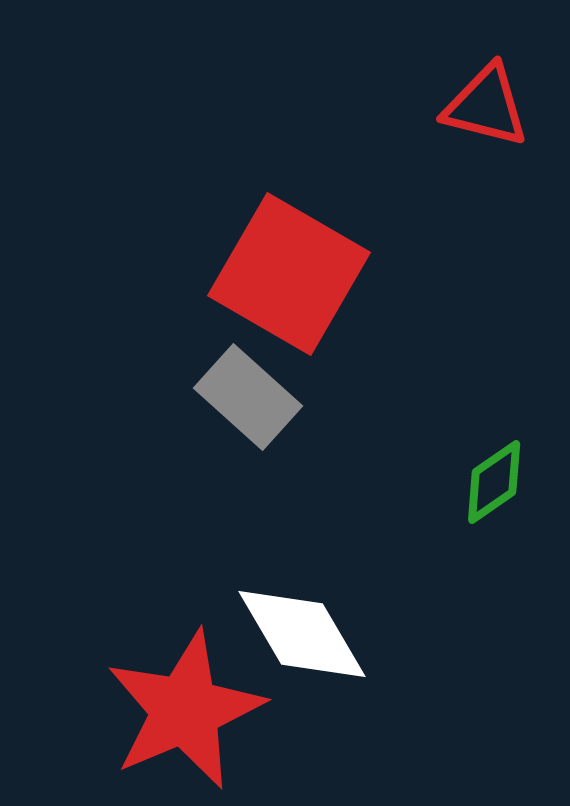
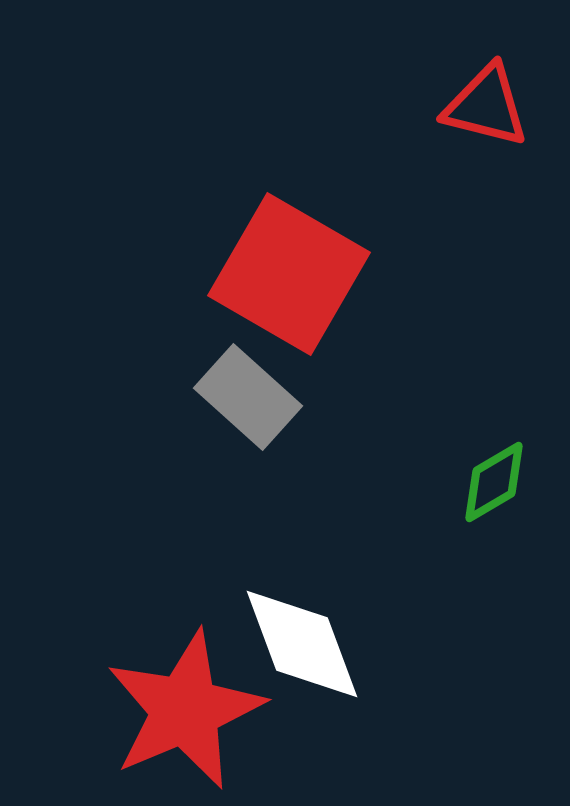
green diamond: rotated 4 degrees clockwise
white diamond: moved 10 px down; rotated 10 degrees clockwise
